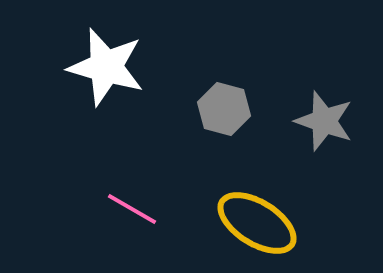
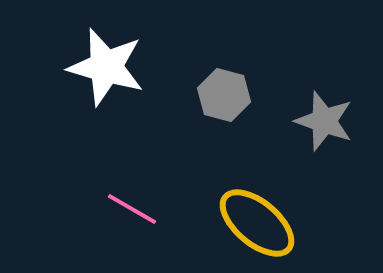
gray hexagon: moved 14 px up
yellow ellipse: rotated 8 degrees clockwise
